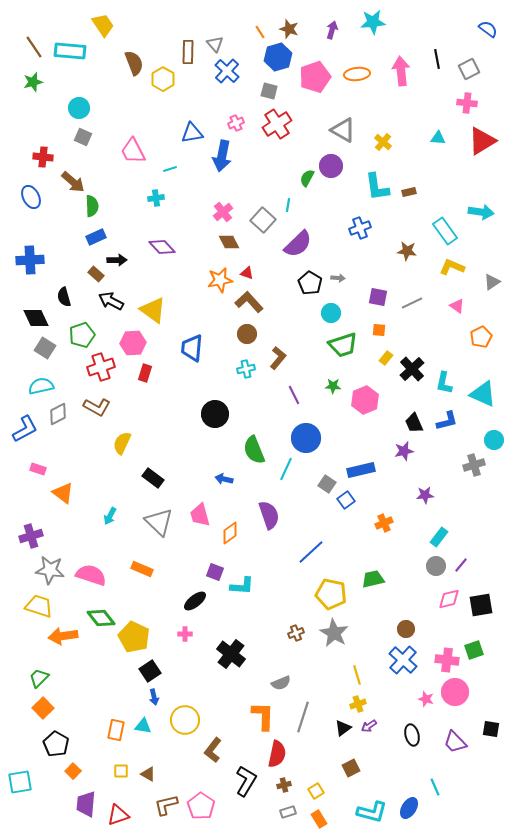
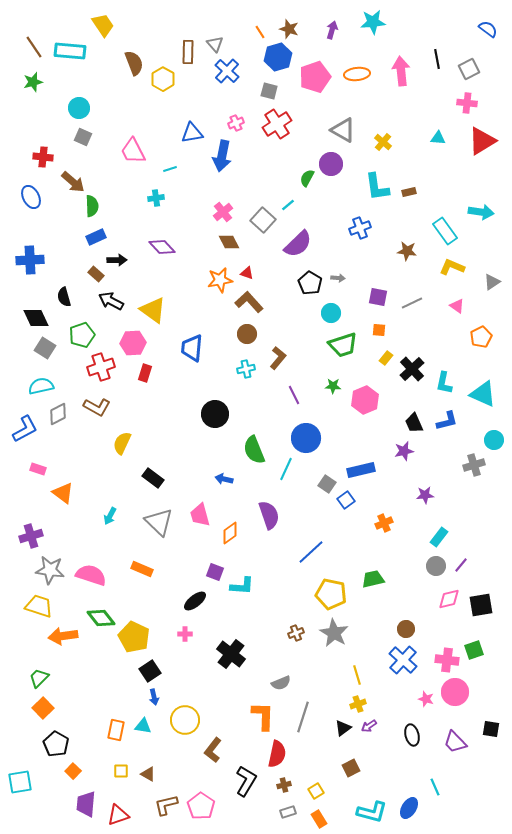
purple circle at (331, 166): moved 2 px up
cyan line at (288, 205): rotated 40 degrees clockwise
